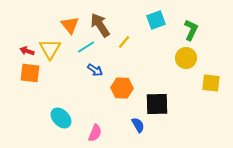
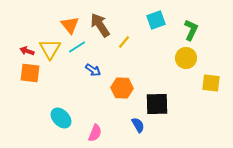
cyan line: moved 9 px left
blue arrow: moved 2 px left
